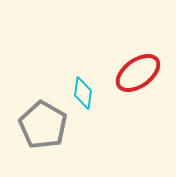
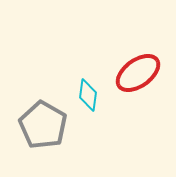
cyan diamond: moved 5 px right, 2 px down
